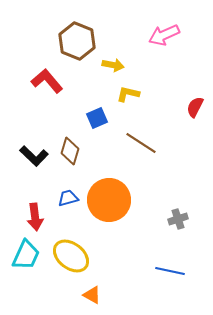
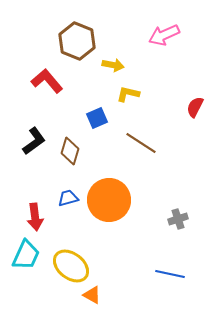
black L-shape: moved 15 px up; rotated 80 degrees counterclockwise
yellow ellipse: moved 10 px down
blue line: moved 3 px down
